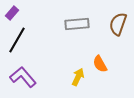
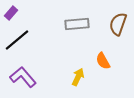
purple rectangle: moved 1 px left
black line: rotated 20 degrees clockwise
orange semicircle: moved 3 px right, 3 px up
